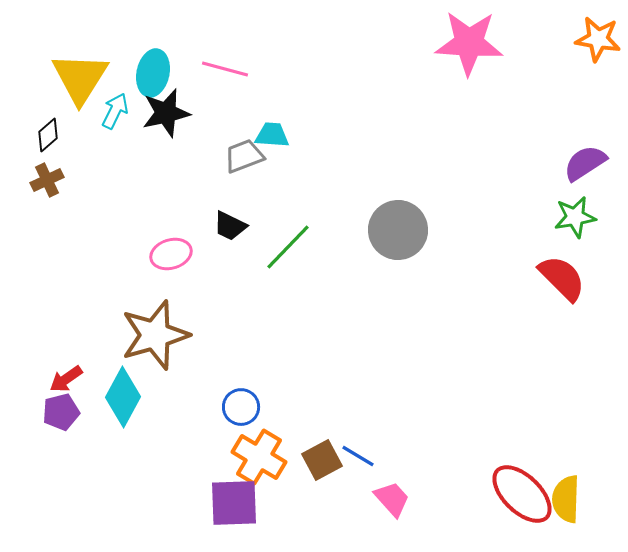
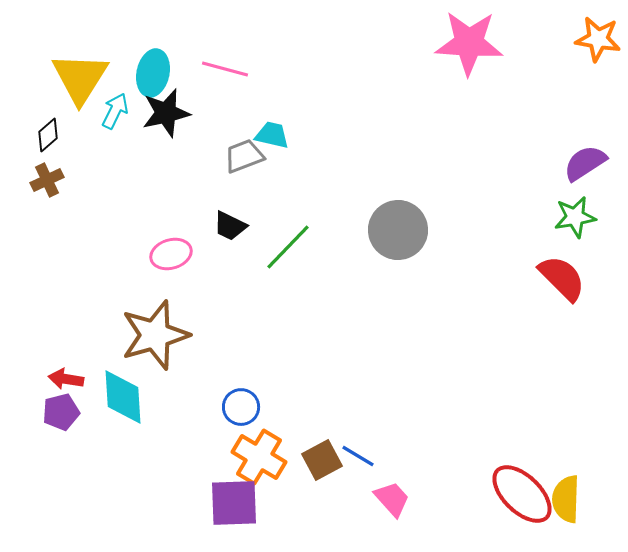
cyan trapezoid: rotated 9 degrees clockwise
red arrow: rotated 44 degrees clockwise
cyan diamond: rotated 32 degrees counterclockwise
